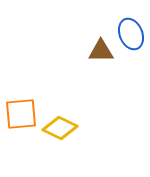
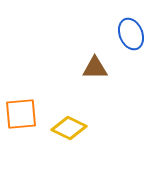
brown triangle: moved 6 px left, 17 px down
yellow diamond: moved 9 px right
